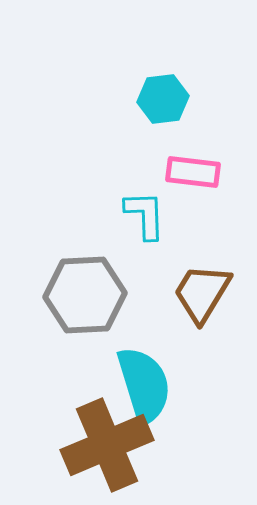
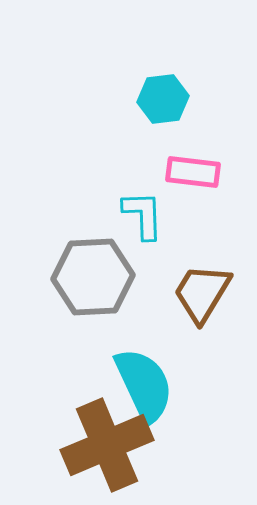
cyan L-shape: moved 2 px left
gray hexagon: moved 8 px right, 18 px up
cyan semicircle: rotated 8 degrees counterclockwise
